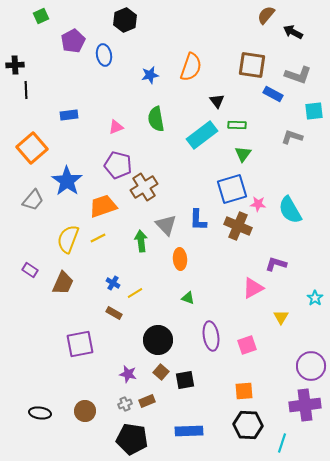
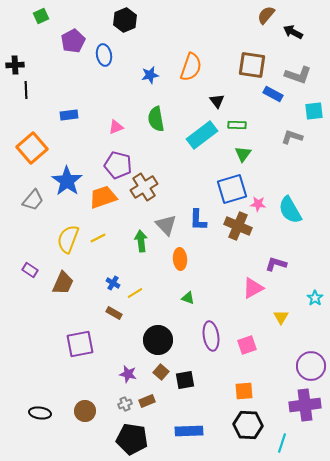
orange trapezoid at (103, 206): moved 9 px up
